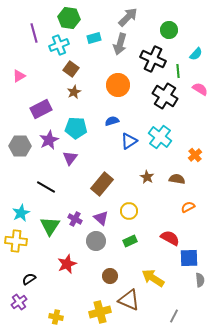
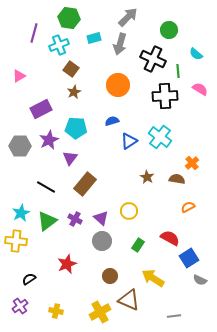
purple line at (34, 33): rotated 30 degrees clockwise
cyan semicircle at (196, 54): rotated 88 degrees clockwise
black cross at (165, 96): rotated 35 degrees counterclockwise
orange cross at (195, 155): moved 3 px left, 8 px down
brown rectangle at (102, 184): moved 17 px left
green triangle at (50, 226): moved 3 px left, 5 px up; rotated 20 degrees clockwise
gray circle at (96, 241): moved 6 px right
green rectangle at (130, 241): moved 8 px right, 4 px down; rotated 32 degrees counterclockwise
blue square at (189, 258): rotated 30 degrees counterclockwise
gray semicircle at (200, 280): rotated 120 degrees clockwise
purple cross at (19, 302): moved 1 px right, 4 px down
yellow cross at (100, 312): rotated 15 degrees counterclockwise
gray line at (174, 316): rotated 56 degrees clockwise
yellow cross at (56, 317): moved 6 px up
